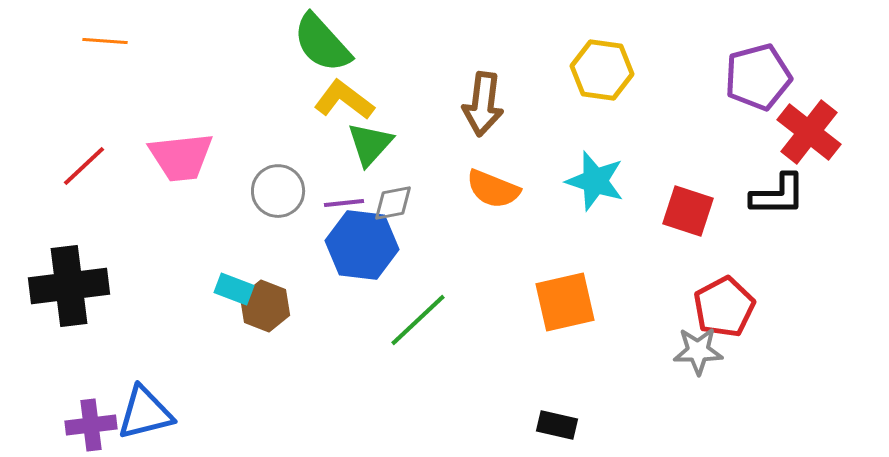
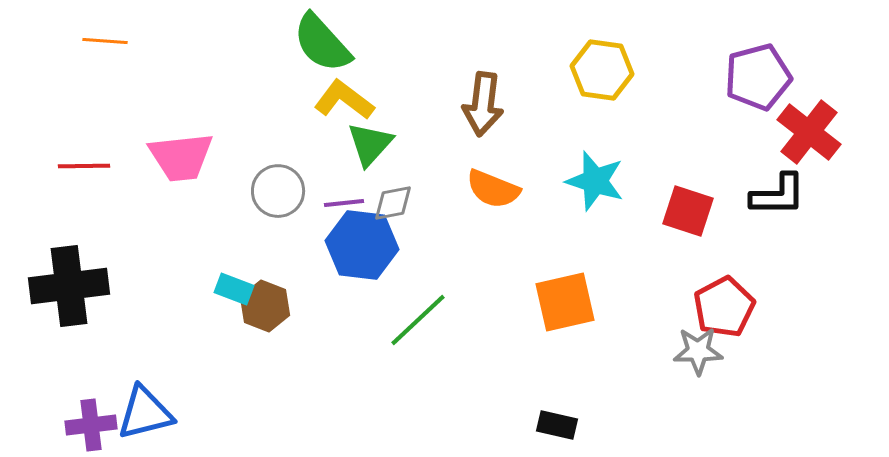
red line: rotated 42 degrees clockwise
